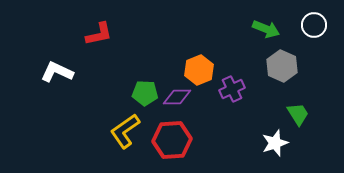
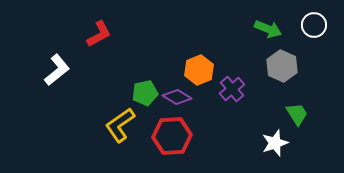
green arrow: moved 2 px right
red L-shape: rotated 16 degrees counterclockwise
white L-shape: moved 2 px up; rotated 116 degrees clockwise
purple cross: rotated 15 degrees counterclockwise
green pentagon: rotated 15 degrees counterclockwise
purple diamond: rotated 32 degrees clockwise
green trapezoid: moved 1 px left
yellow L-shape: moved 5 px left, 6 px up
red hexagon: moved 4 px up
